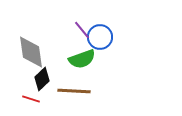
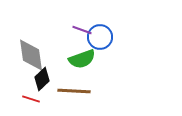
purple line: rotated 30 degrees counterclockwise
gray diamond: moved 3 px down
